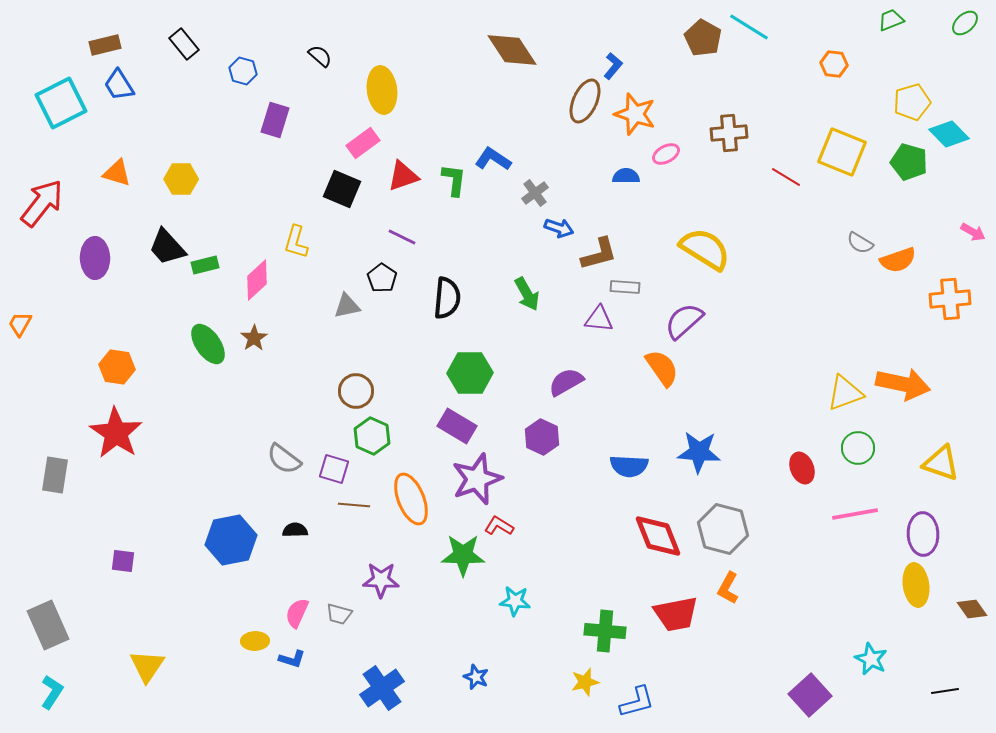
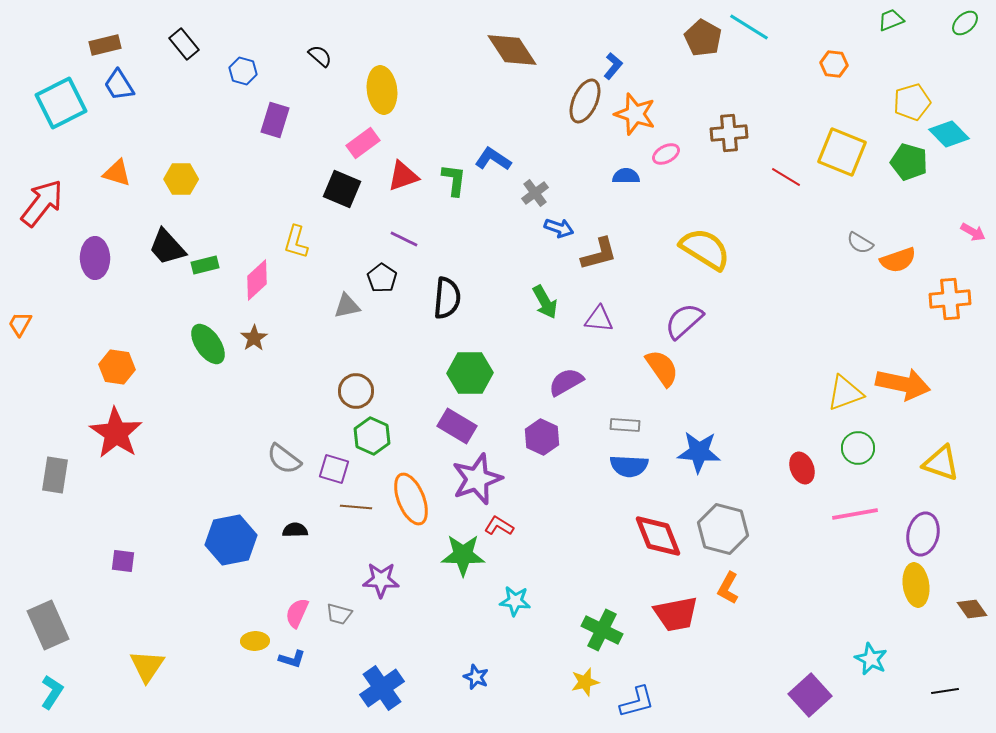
purple line at (402, 237): moved 2 px right, 2 px down
gray rectangle at (625, 287): moved 138 px down
green arrow at (527, 294): moved 18 px right, 8 px down
brown line at (354, 505): moved 2 px right, 2 px down
purple ellipse at (923, 534): rotated 15 degrees clockwise
green cross at (605, 631): moved 3 px left, 1 px up; rotated 21 degrees clockwise
